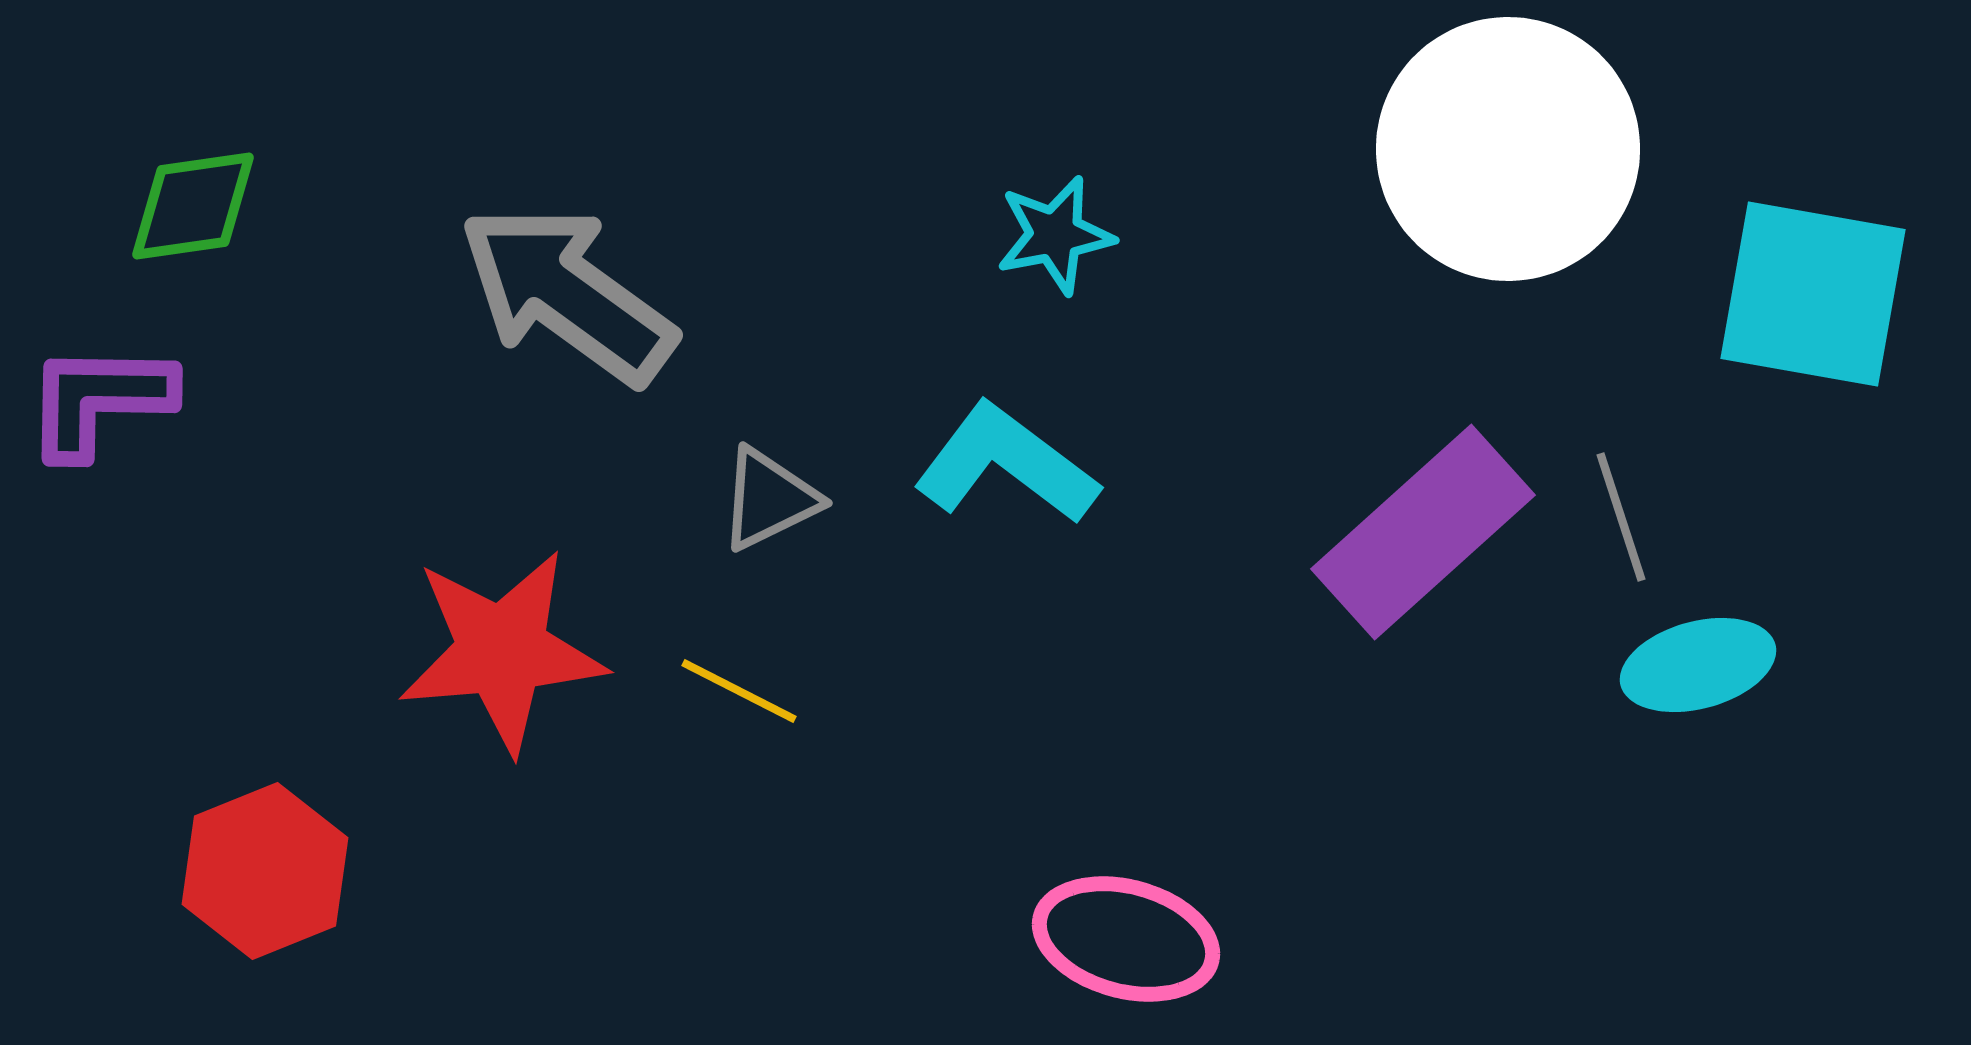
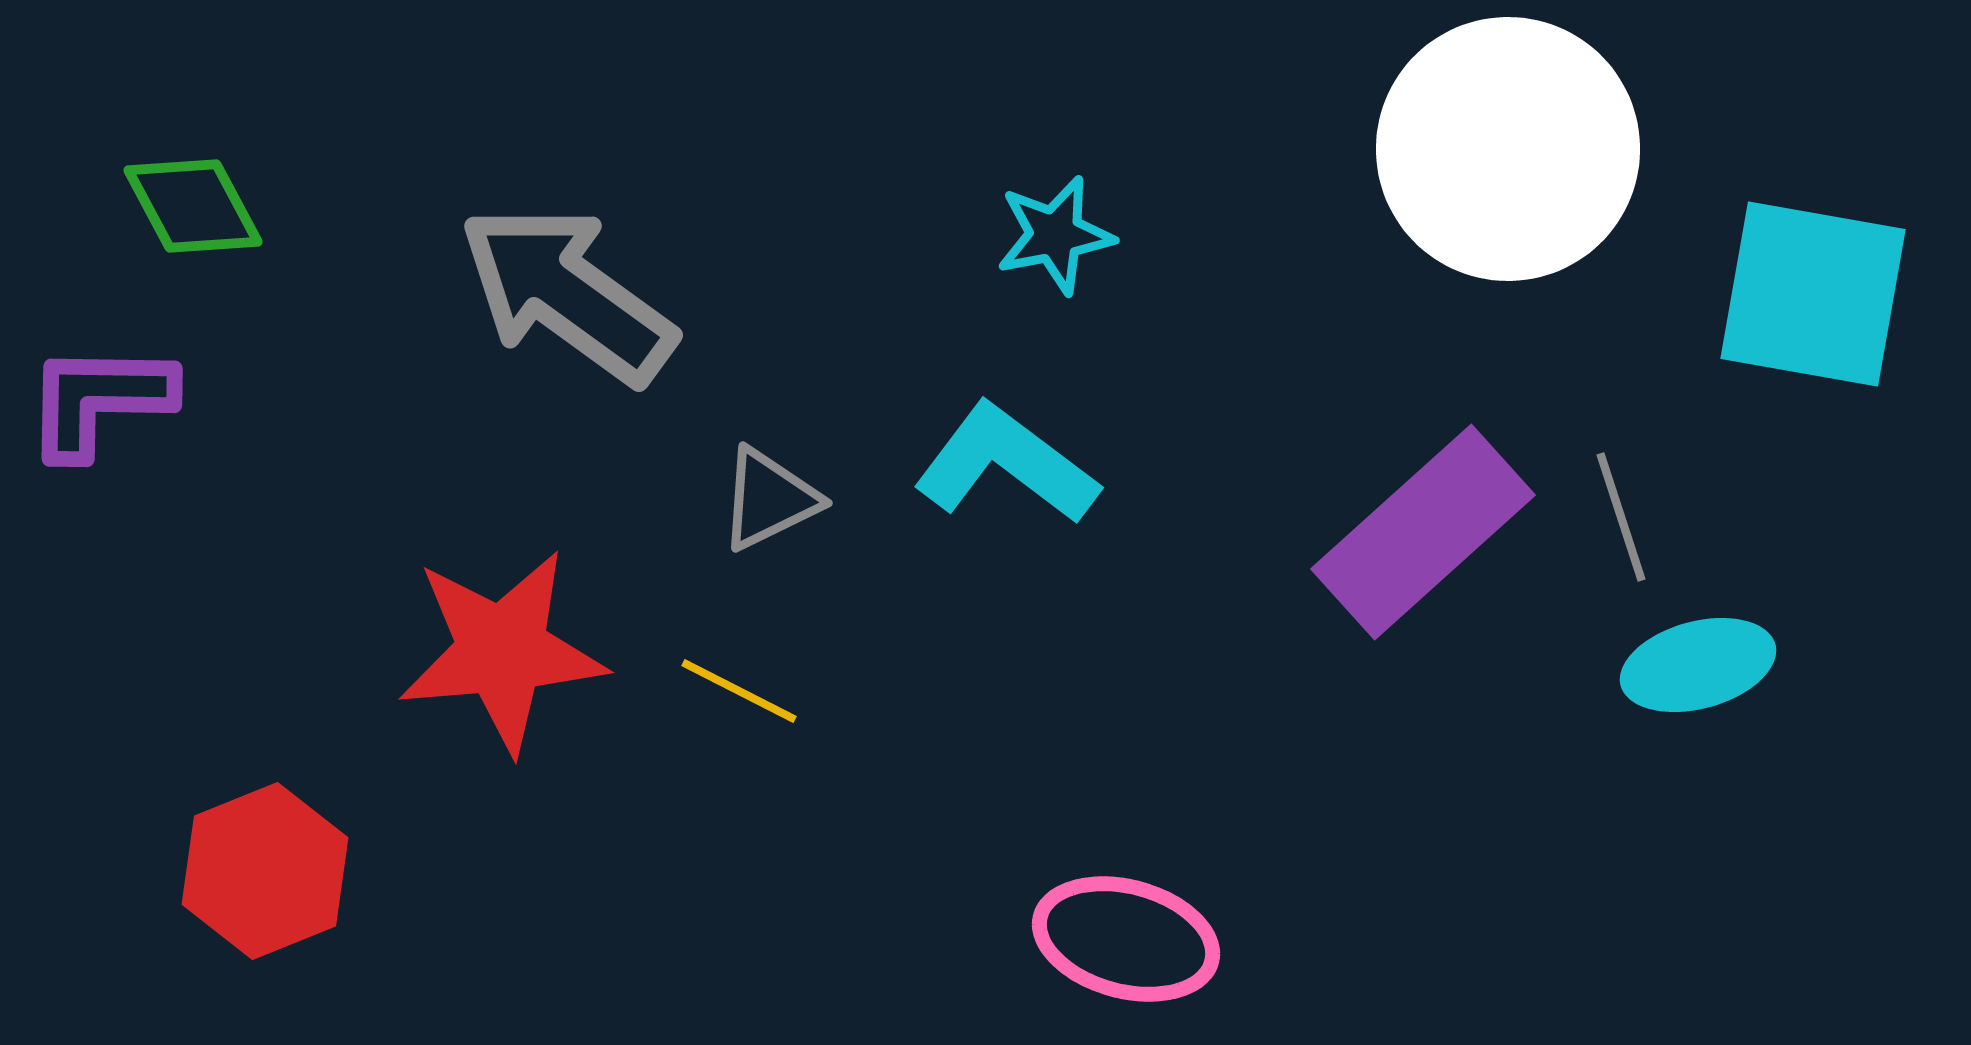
green diamond: rotated 70 degrees clockwise
